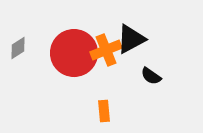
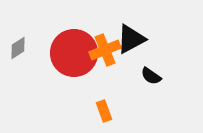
orange cross: moved 1 px left
orange rectangle: rotated 15 degrees counterclockwise
